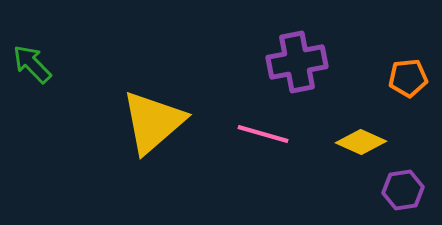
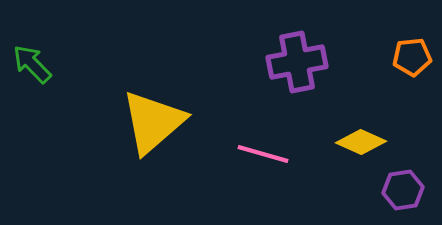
orange pentagon: moved 4 px right, 21 px up
pink line: moved 20 px down
